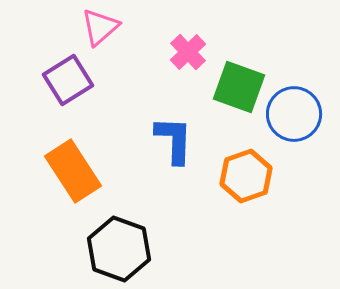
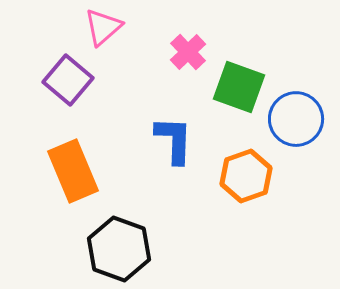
pink triangle: moved 3 px right
purple square: rotated 18 degrees counterclockwise
blue circle: moved 2 px right, 5 px down
orange rectangle: rotated 10 degrees clockwise
